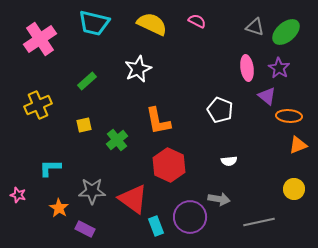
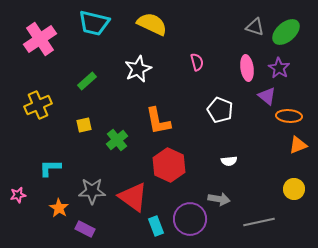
pink semicircle: moved 41 px down; rotated 48 degrees clockwise
pink star: rotated 28 degrees counterclockwise
red triangle: moved 2 px up
purple circle: moved 2 px down
